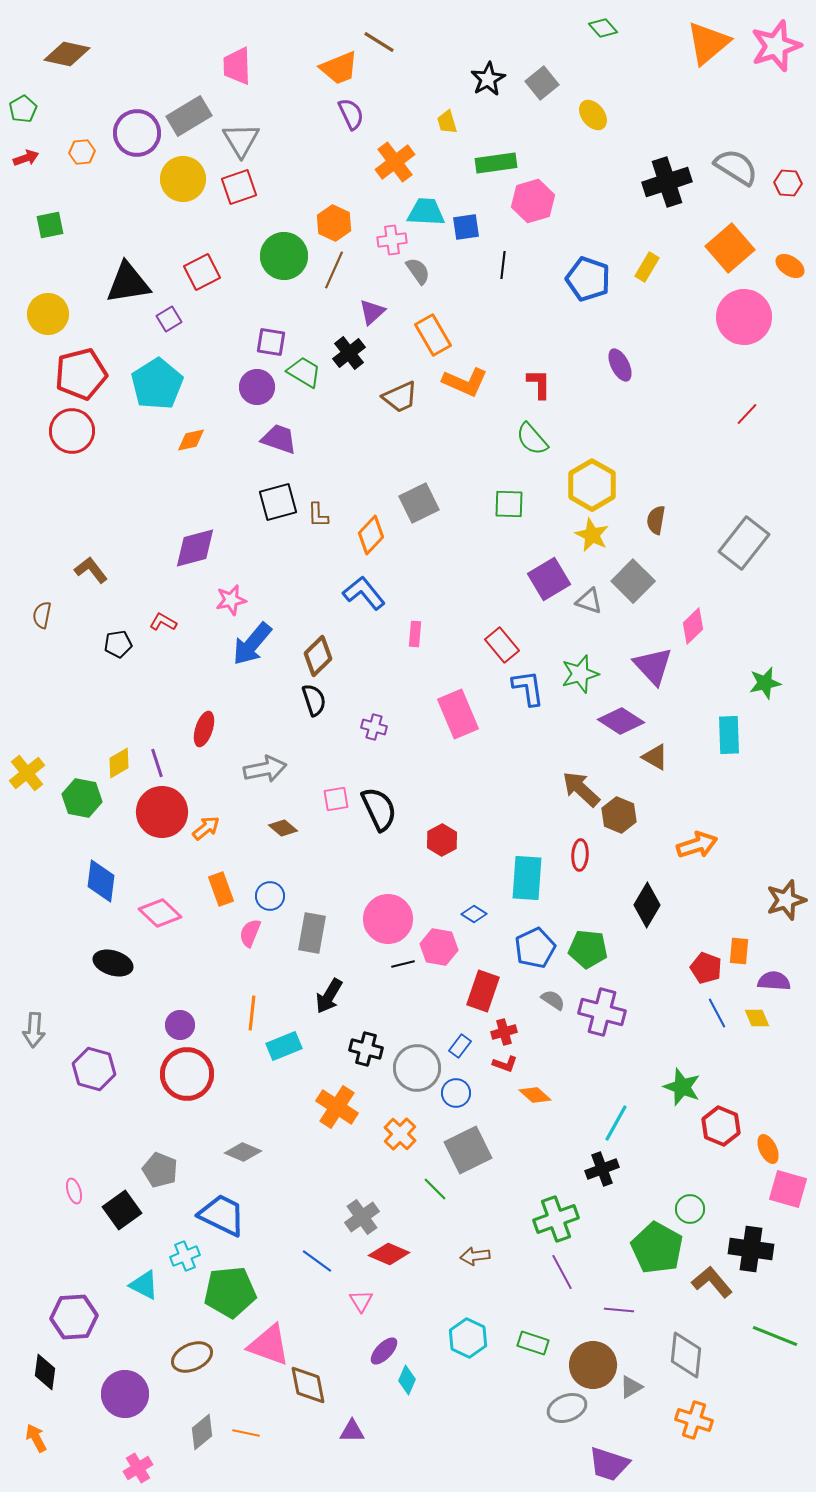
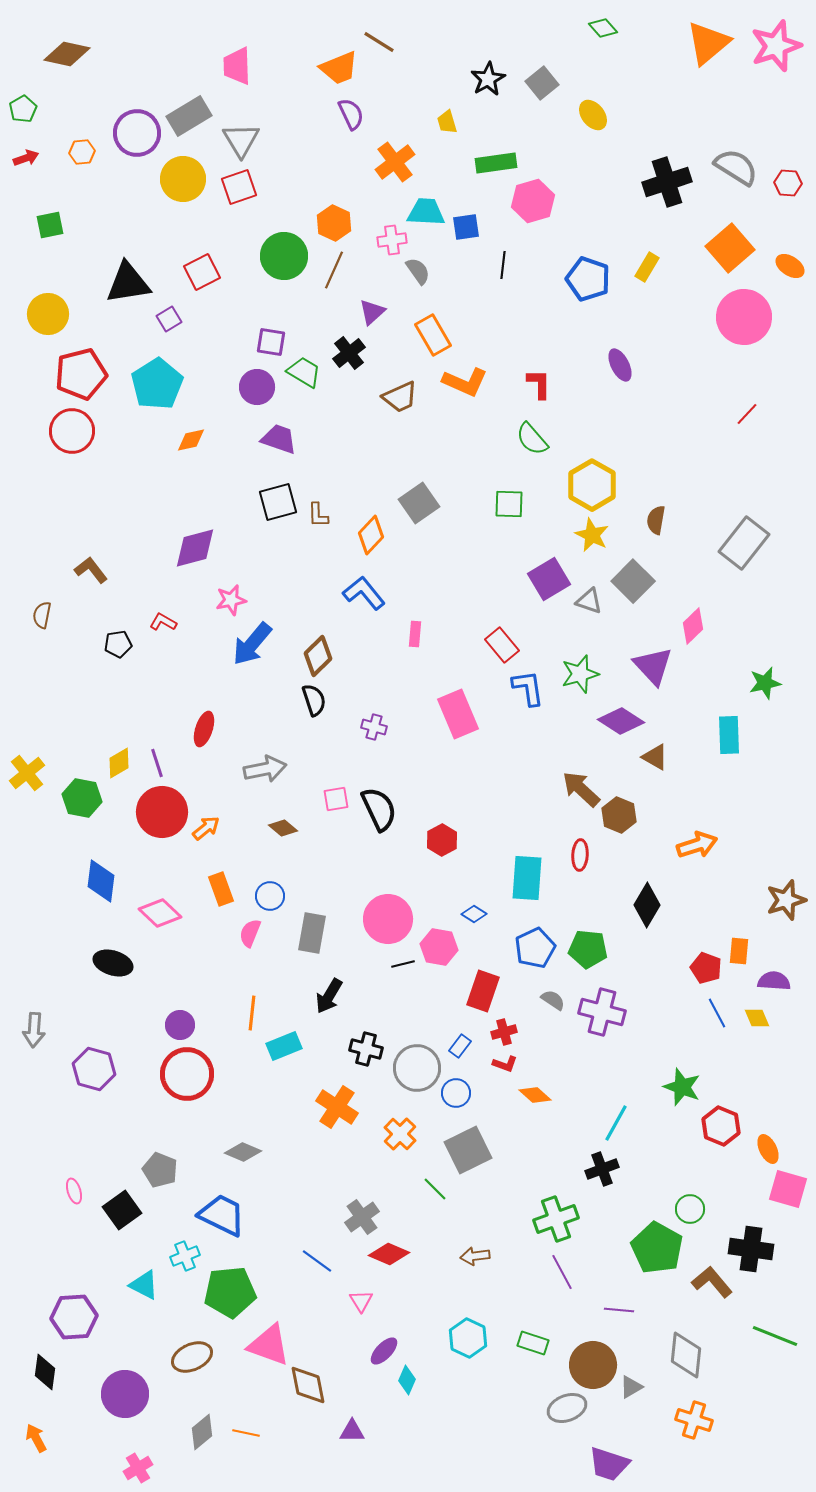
gray square at (419, 503): rotated 9 degrees counterclockwise
